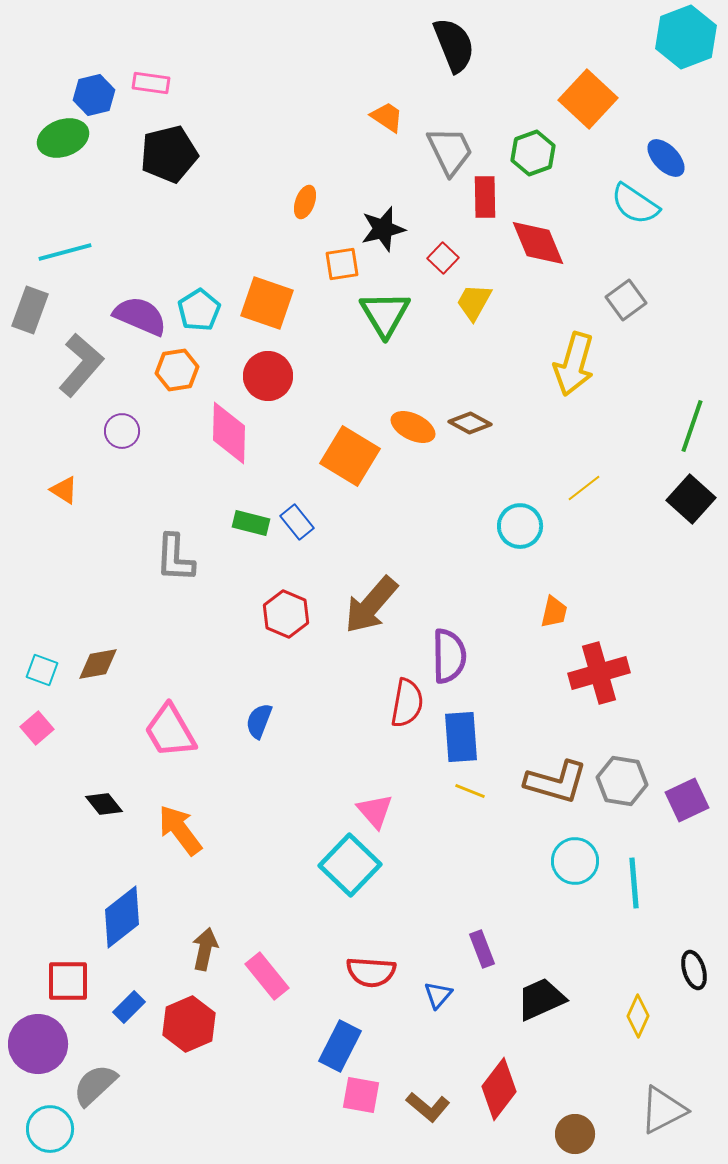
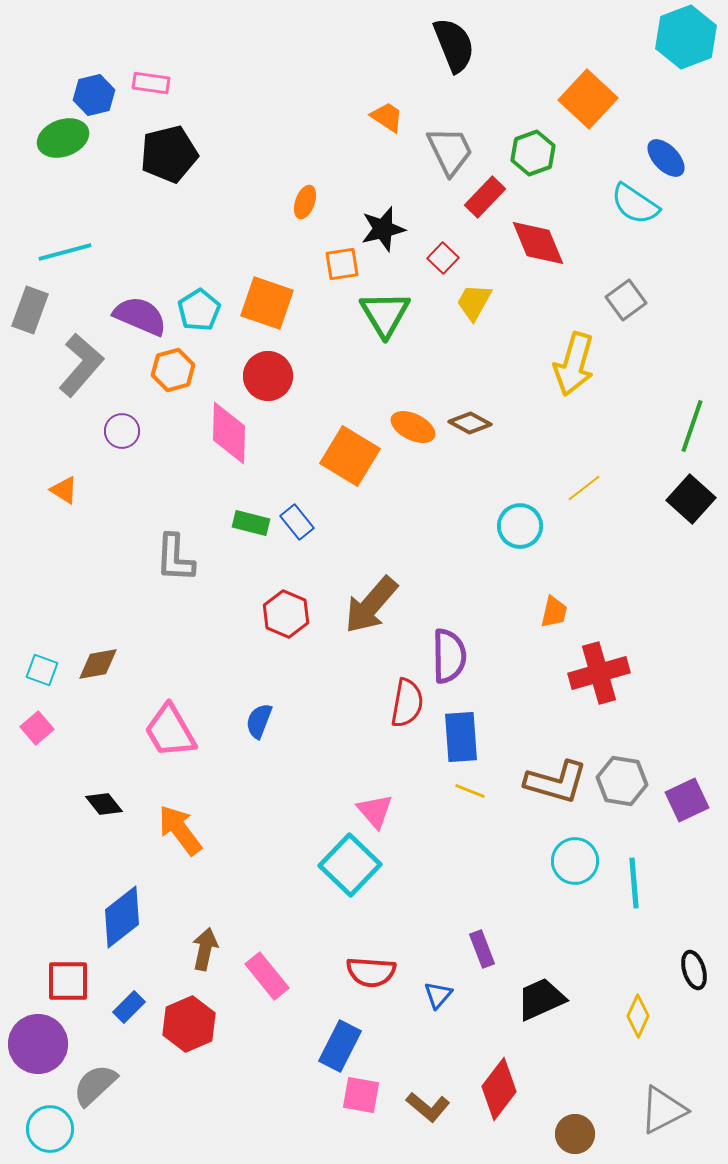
red rectangle at (485, 197): rotated 45 degrees clockwise
orange hexagon at (177, 370): moved 4 px left; rotated 6 degrees counterclockwise
